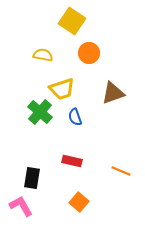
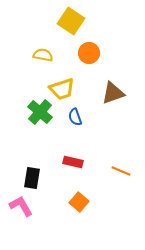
yellow square: moved 1 px left
red rectangle: moved 1 px right, 1 px down
